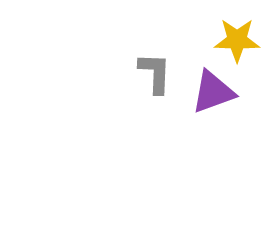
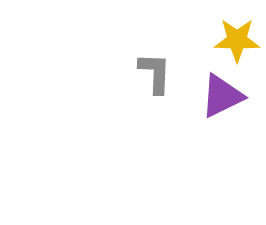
purple triangle: moved 9 px right, 4 px down; rotated 6 degrees counterclockwise
